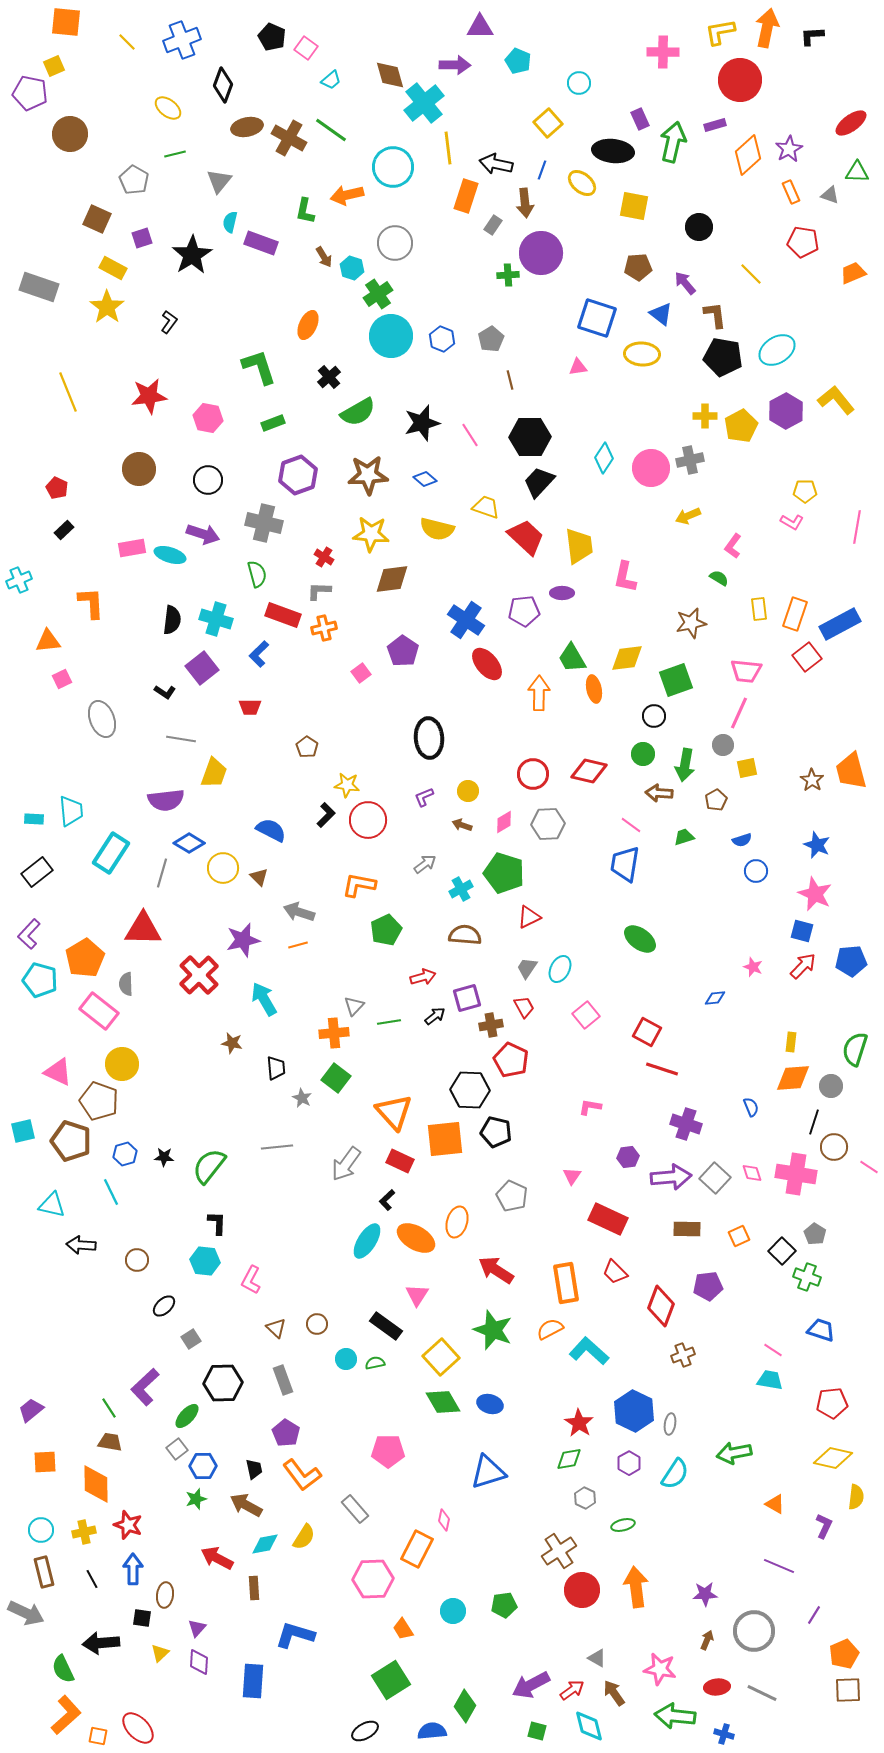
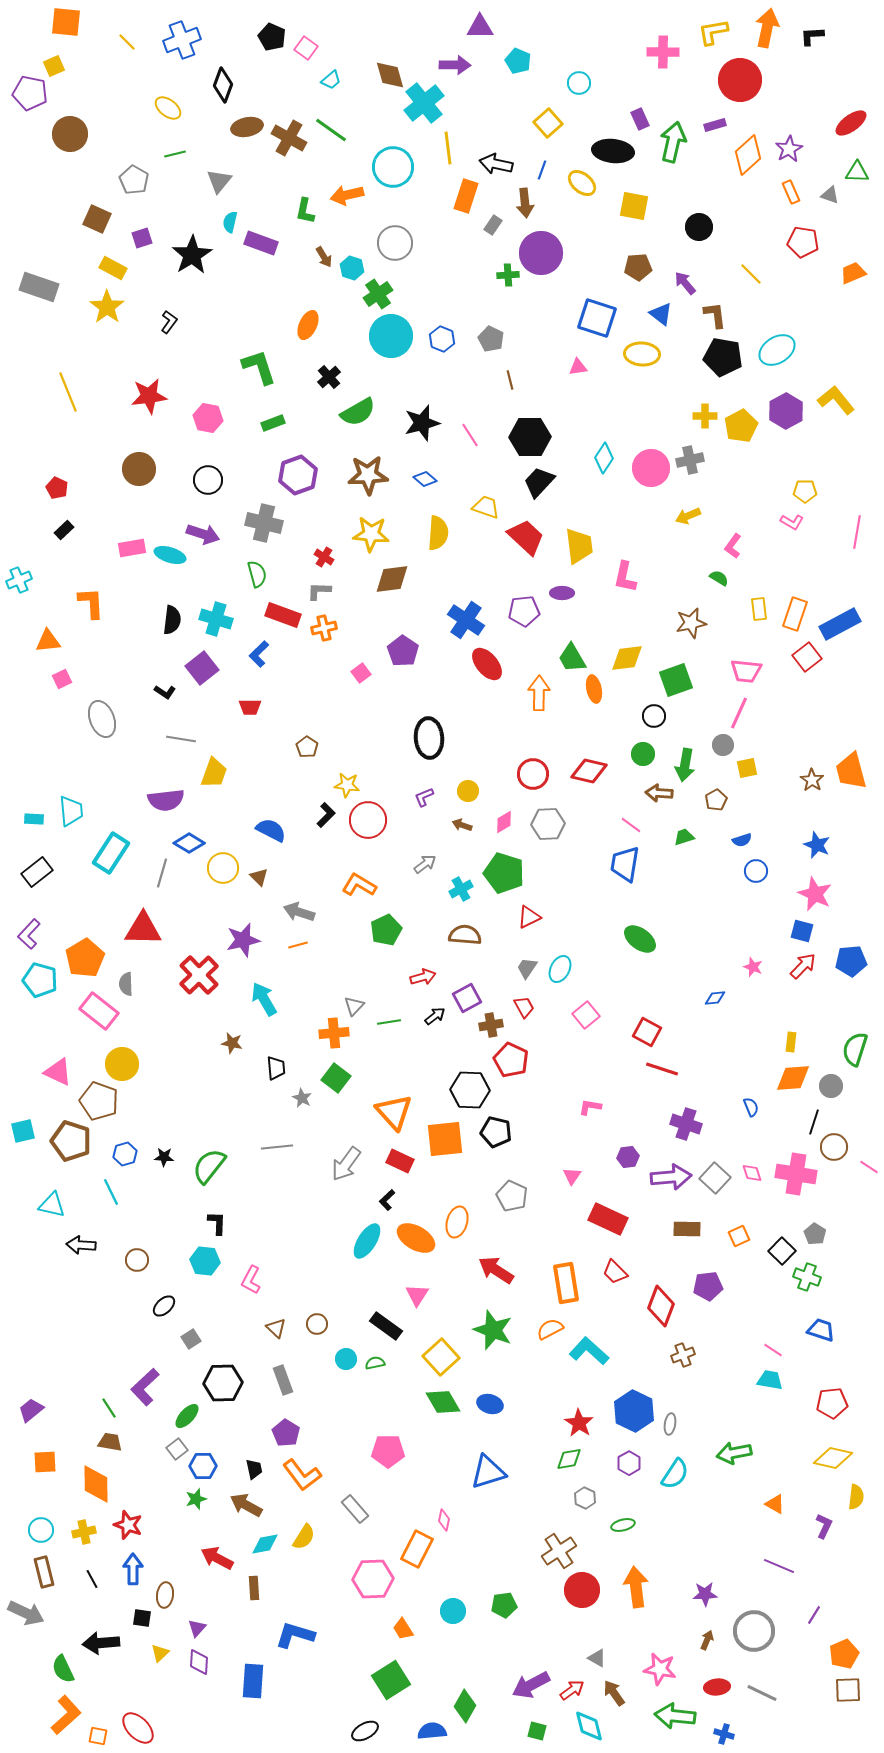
yellow L-shape at (720, 32): moved 7 px left
gray pentagon at (491, 339): rotated 15 degrees counterclockwise
pink line at (857, 527): moved 5 px down
yellow semicircle at (437, 529): moved 1 px right, 4 px down; rotated 100 degrees counterclockwise
orange L-shape at (359, 885): rotated 20 degrees clockwise
purple square at (467, 998): rotated 12 degrees counterclockwise
